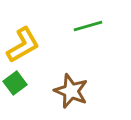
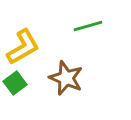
yellow L-shape: moved 2 px down
brown star: moved 5 px left, 13 px up
